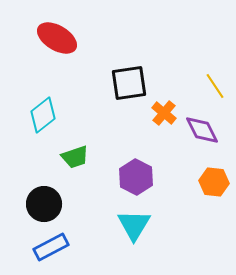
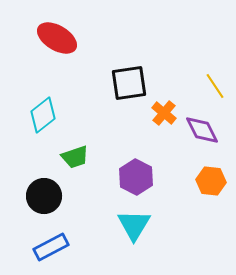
orange hexagon: moved 3 px left, 1 px up
black circle: moved 8 px up
